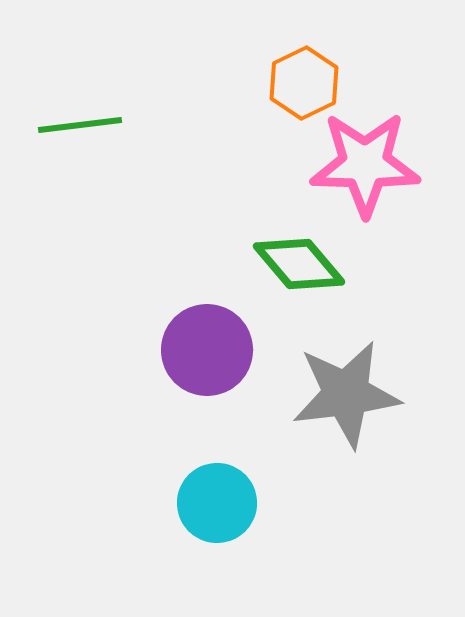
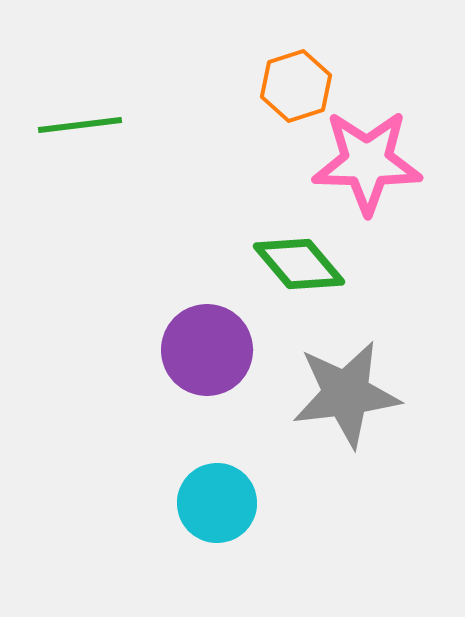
orange hexagon: moved 8 px left, 3 px down; rotated 8 degrees clockwise
pink star: moved 2 px right, 2 px up
